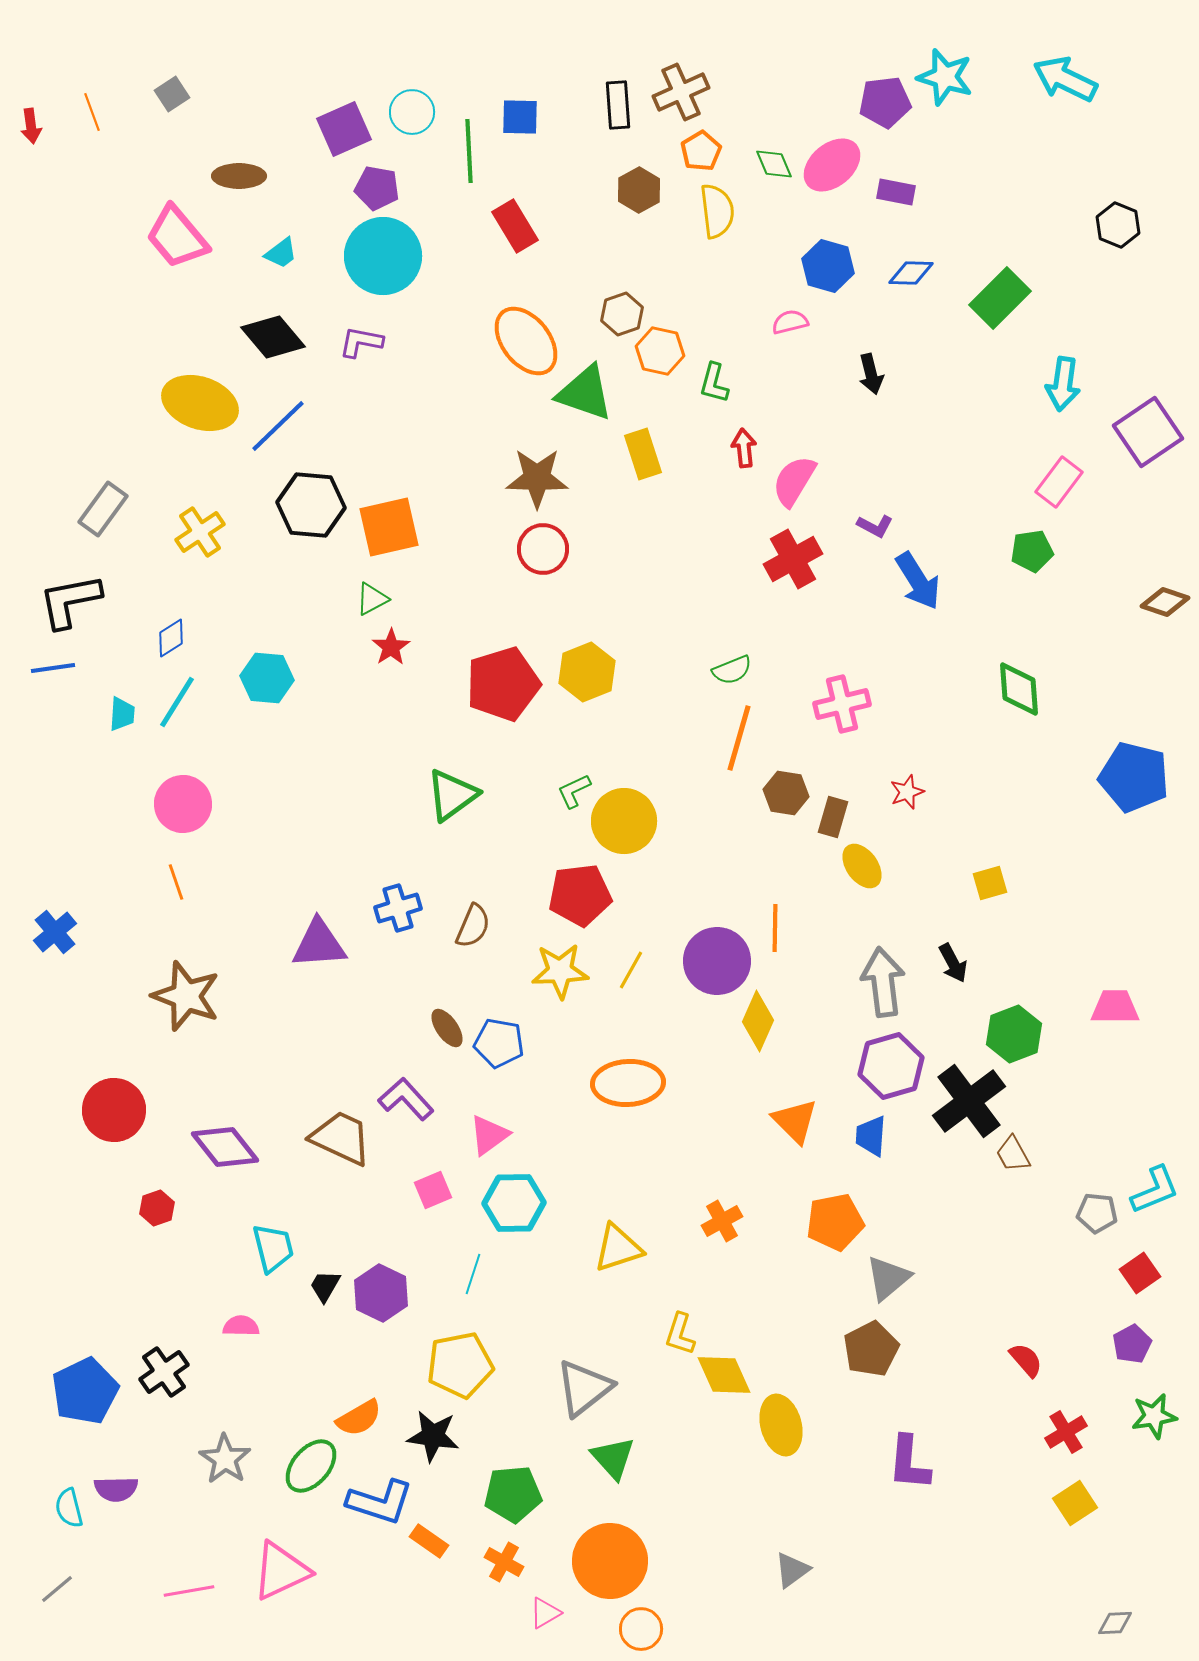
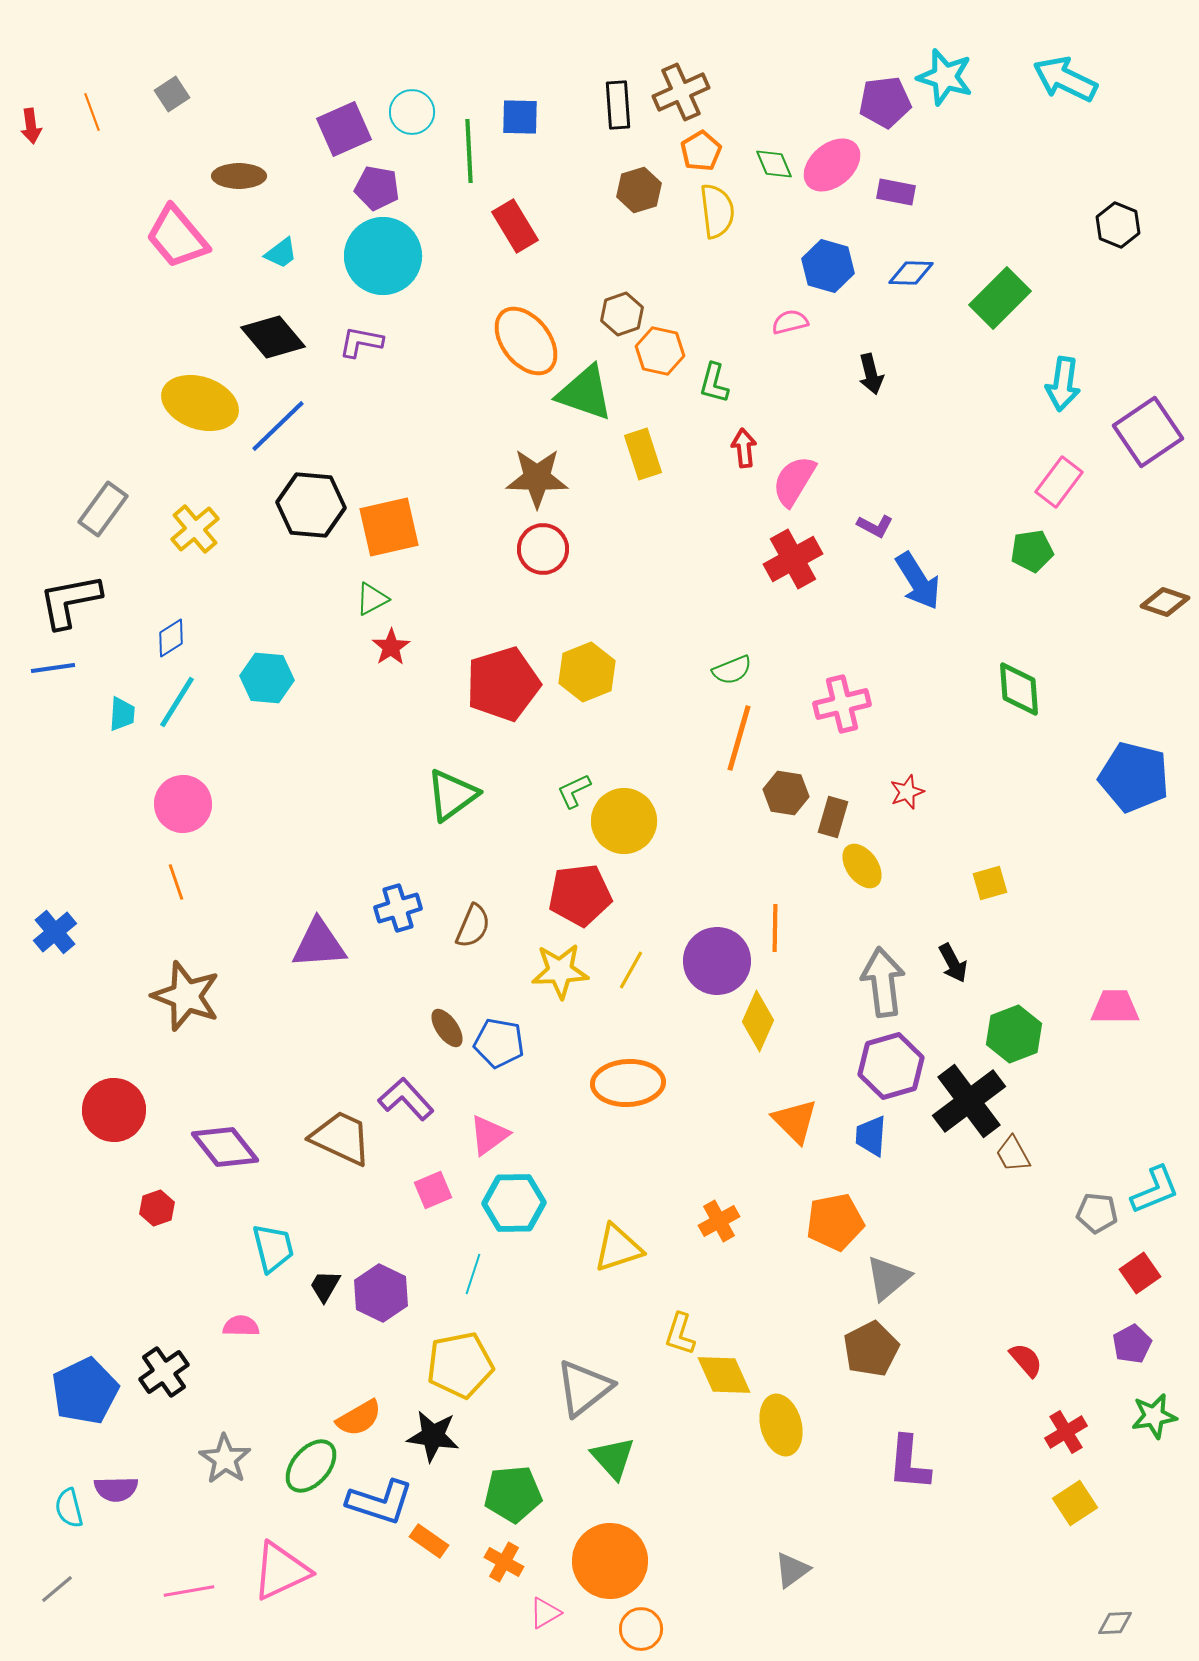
brown hexagon at (639, 190): rotated 12 degrees clockwise
yellow cross at (200, 532): moved 5 px left, 3 px up; rotated 6 degrees counterclockwise
orange cross at (722, 1221): moved 3 px left
